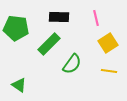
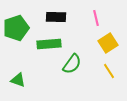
black rectangle: moved 3 px left
green pentagon: rotated 25 degrees counterclockwise
green rectangle: rotated 40 degrees clockwise
yellow line: rotated 49 degrees clockwise
green triangle: moved 1 px left, 5 px up; rotated 14 degrees counterclockwise
